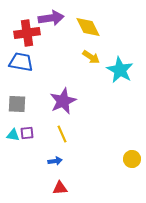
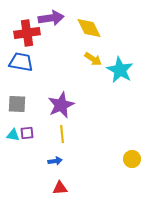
yellow diamond: moved 1 px right, 1 px down
yellow arrow: moved 2 px right, 2 px down
purple star: moved 2 px left, 4 px down
yellow line: rotated 18 degrees clockwise
